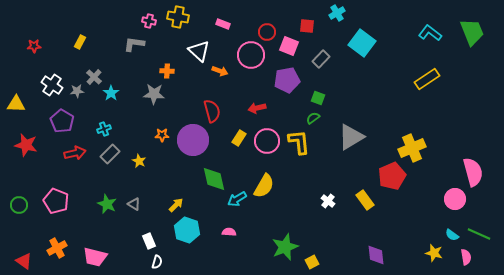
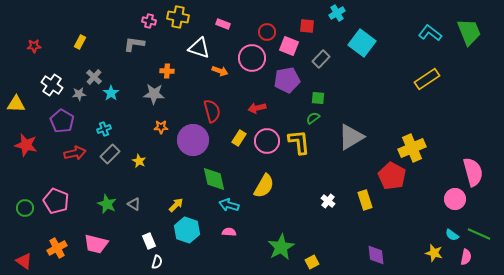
green trapezoid at (472, 32): moved 3 px left
white triangle at (199, 51): moved 3 px up; rotated 25 degrees counterclockwise
pink circle at (251, 55): moved 1 px right, 3 px down
gray star at (77, 91): moved 2 px right, 3 px down
green square at (318, 98): rotated 16 degrees counterclockwise
orange star at (162, 135): moved 1 px left, 8 px up
red pentagon at (392, 176): rotated 20 degrees counterclockwise
cyan arrow at (237, 199): moved 8 px left, 6 px down; rotated 48 degrees clockwise
yellow rectangle at (365, 200): rotated 18 degrees clockwise
green circle at (19, 205): moved 6 px right, 3 px down
green star at (285, 247): moved 4 px left; rotated 8 degrees counterclockwise
pink trapezoid at (95, 257): moved 1 px right, 13 px up
pink semicircle at (466, 257): rotated 21 degrees clockwise
